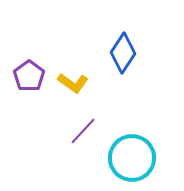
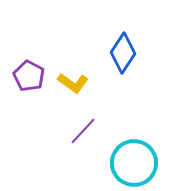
purple pentagon: rotated 8 degrees counterclockwise
cyan circle: moved 2 px right, 5 px down
